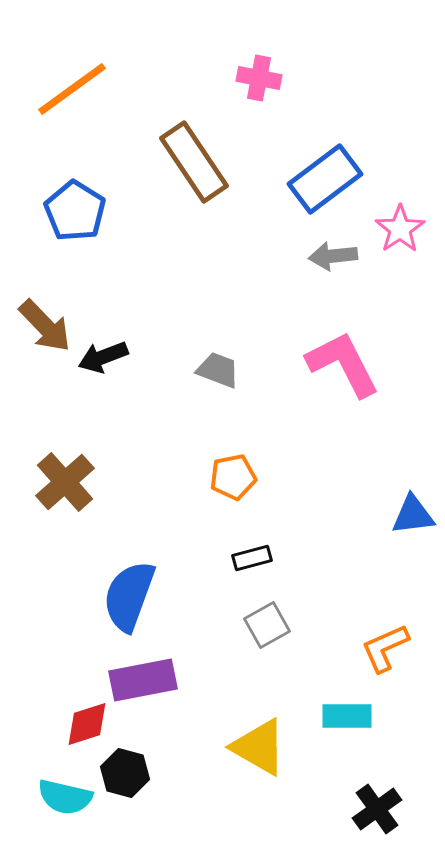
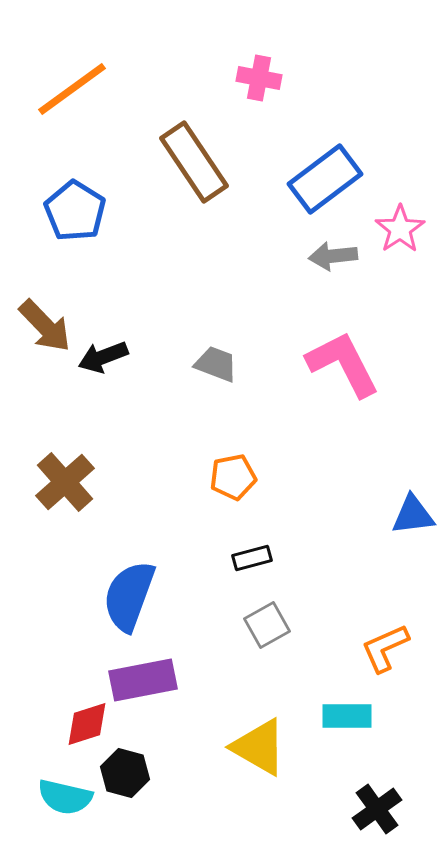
gray trapezoid: moved 2 px left, 6 px up
